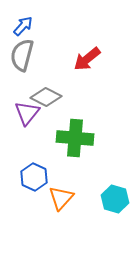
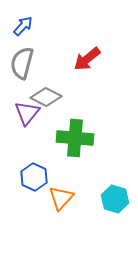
gray semicircle: moved 8 px down
